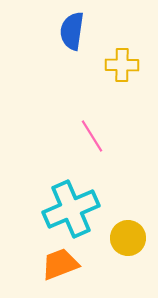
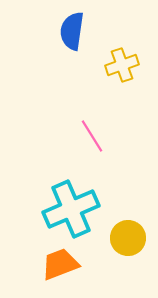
yellow cross: rotated 20 degrees counterclockwise
